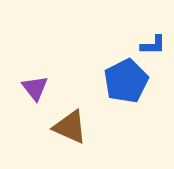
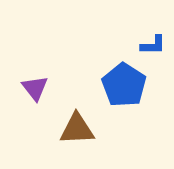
blue pentagon: moved 2 px left, 4 px down; rotated 12 degrees counterclockwise
brown triangle: moved 7 px right, 2 px down; rotated 27 degrees counterclockwise
